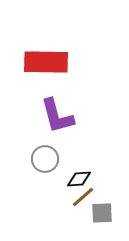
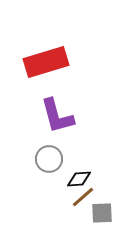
red rectangle: rotated 18 degrees counterclockwise
gray circle: moved 4 px right
